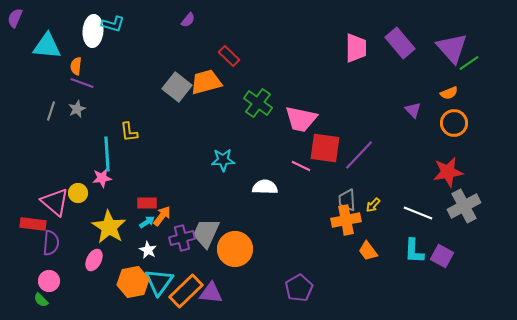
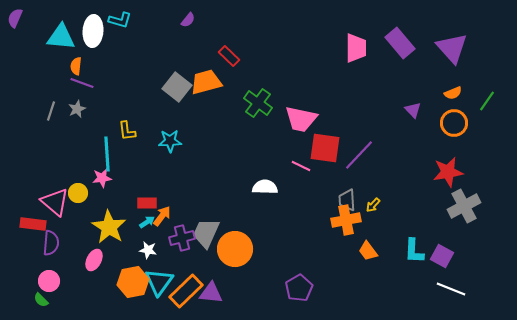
cyan L-shape at (113, 24): moved 7 px right, 4 px up
cyan triangle at (47, 46): moved 14 px right, 9 px up
green line at (469, 63): moved 18 px right, 38 px down; rotated 20 degrees counterclockwise
orange semicircle at (449, 93): moved 4 px right
yellow L-shape at (129, 132): moved 2 px left, 1 px up
cyan star at (223, 160): moved 53 px left, 19 px up
white line at (418, 213): moved 33 px right, 76 px down
white star at (148, 250): rotated 18 degrees counterclockwise
